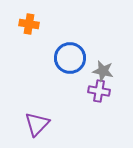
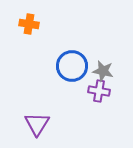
blue circle: moved 2 px right, 8 px down
purple triangle: rotated 12 degrees counterclockwise
